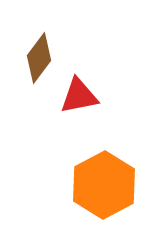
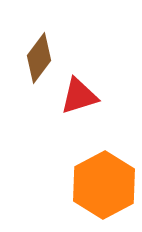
red triangle: rotated 6 degrees counterclockwise
